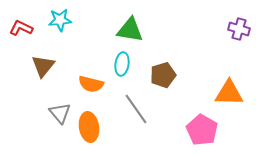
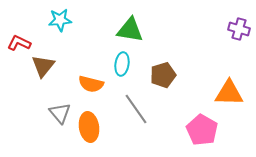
red L-shape: moved 2 px left, 15 px down
